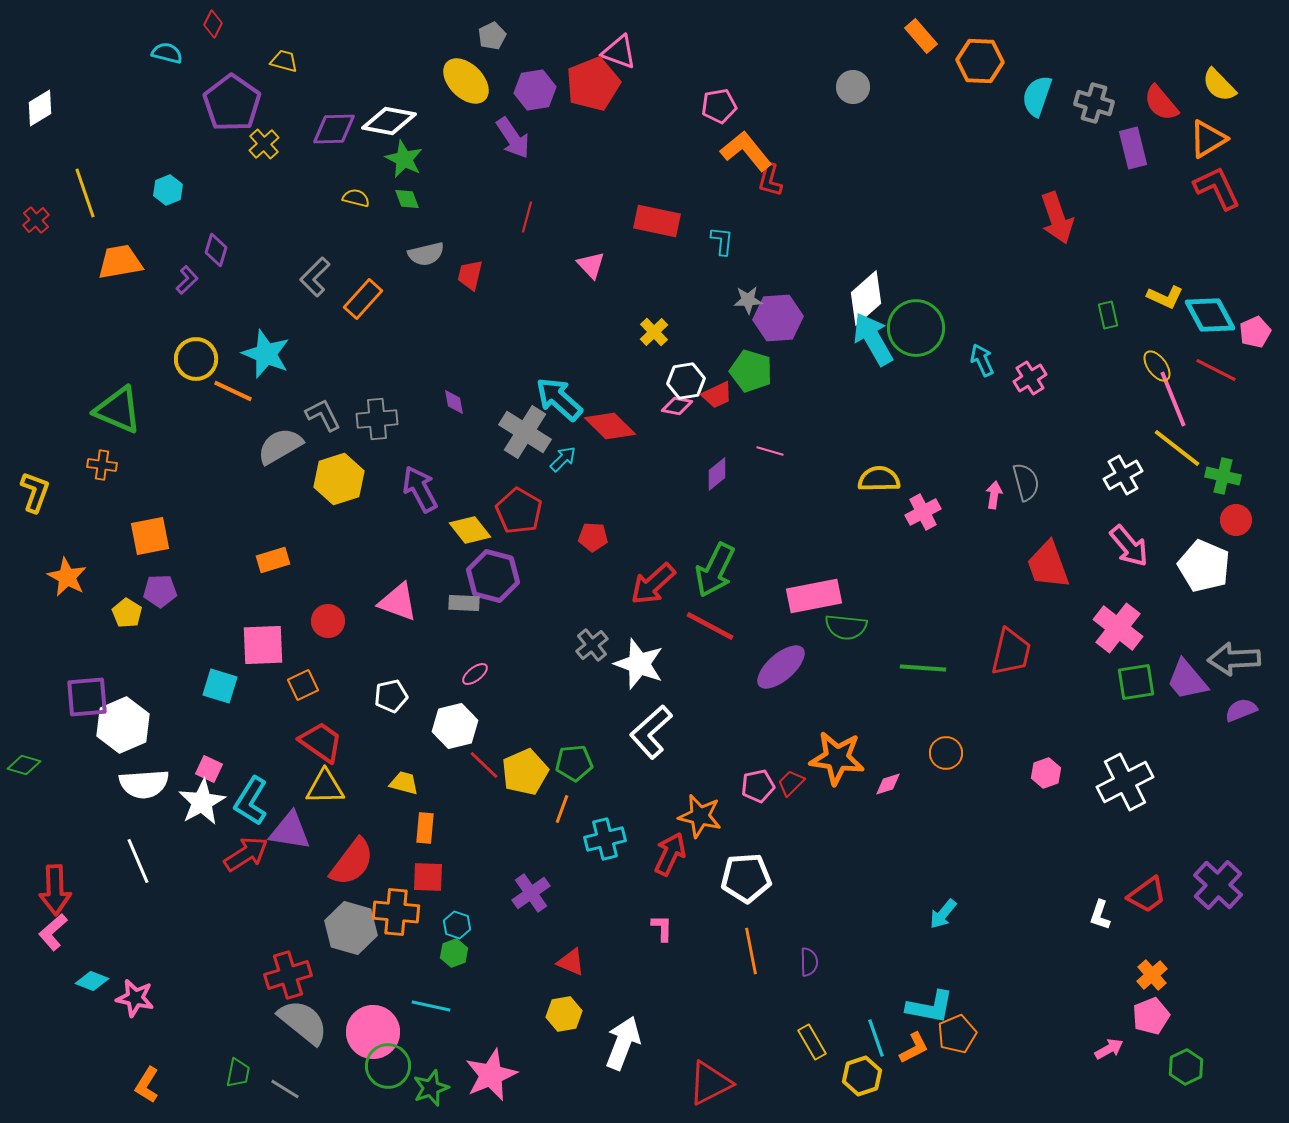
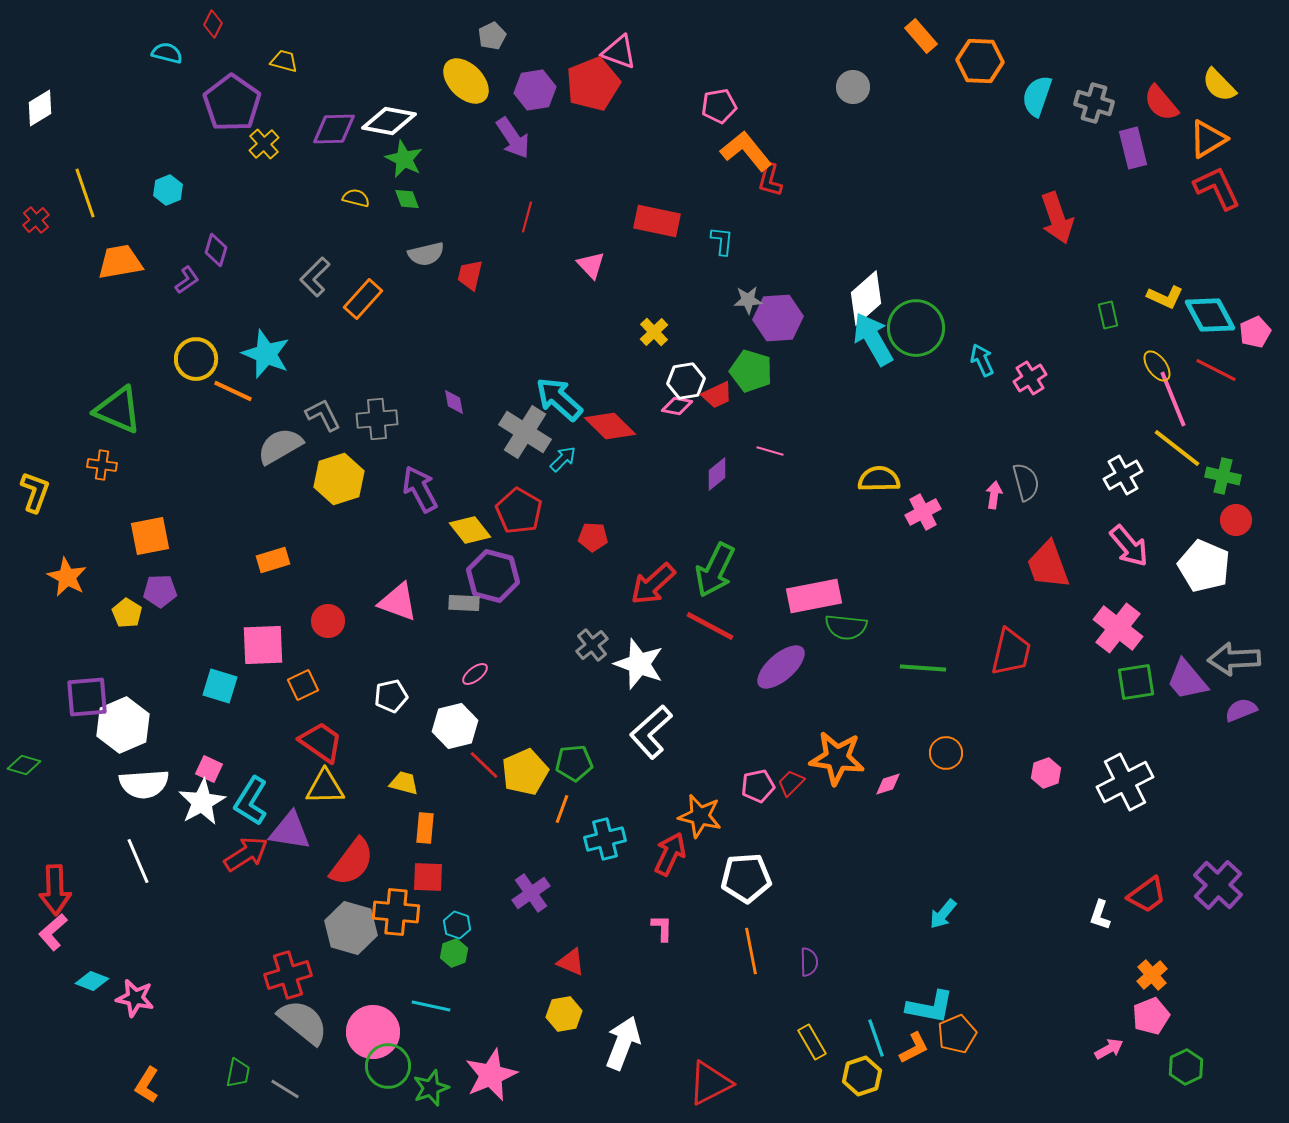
purple L-shape at (187, 280): rotated 8 degrees clockwise
